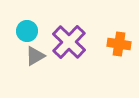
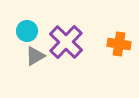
purple cross: moved 3 px left
